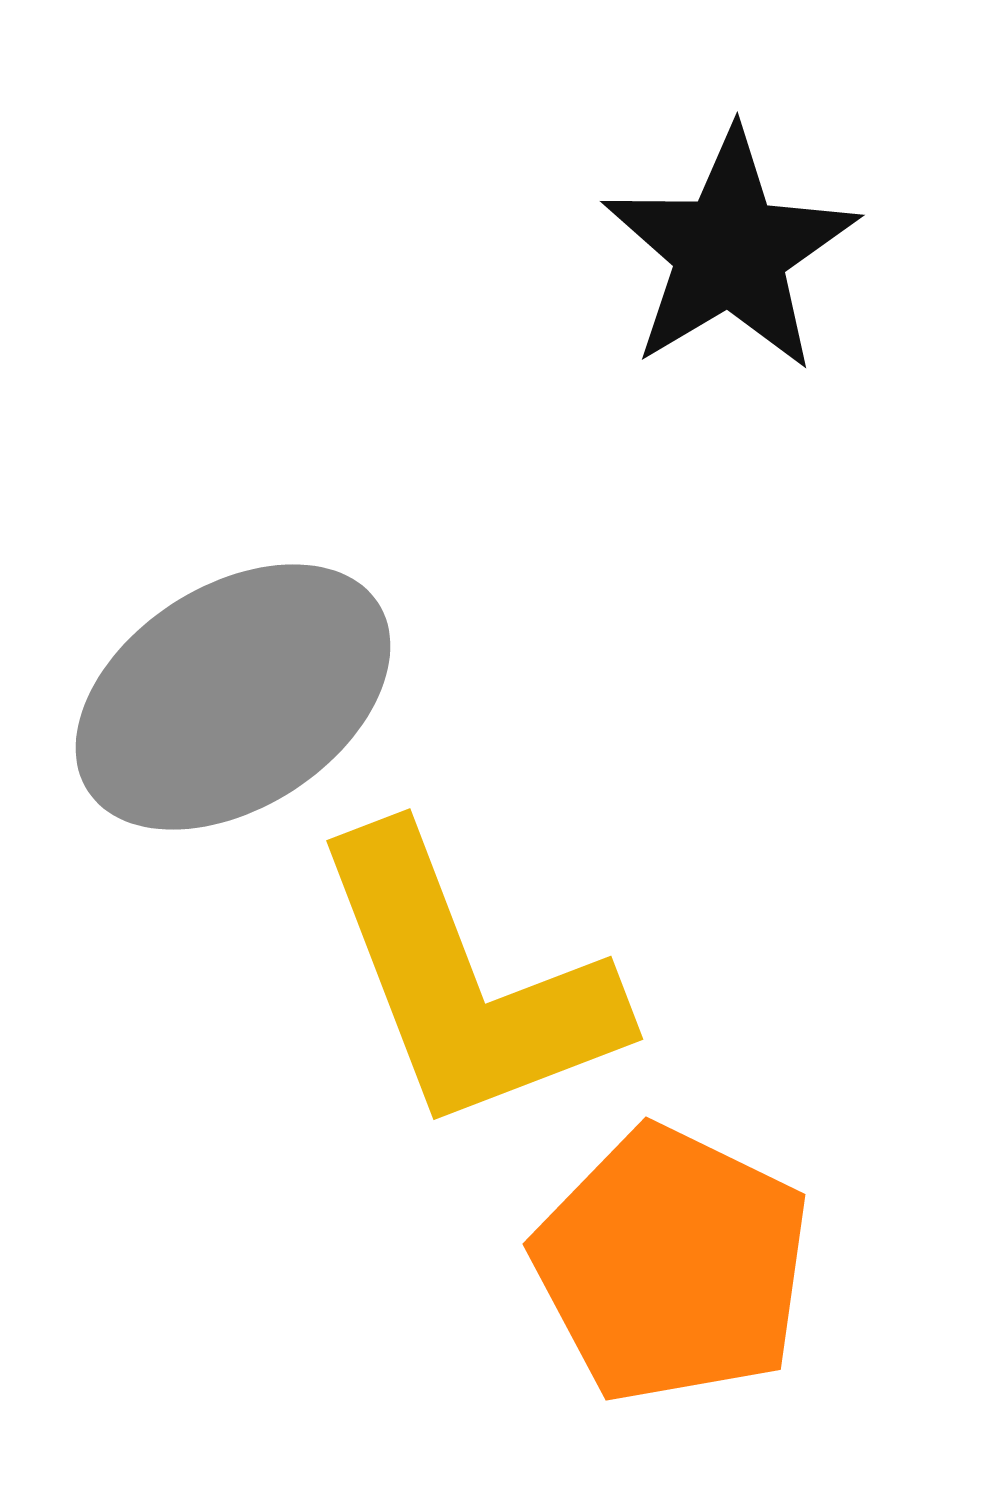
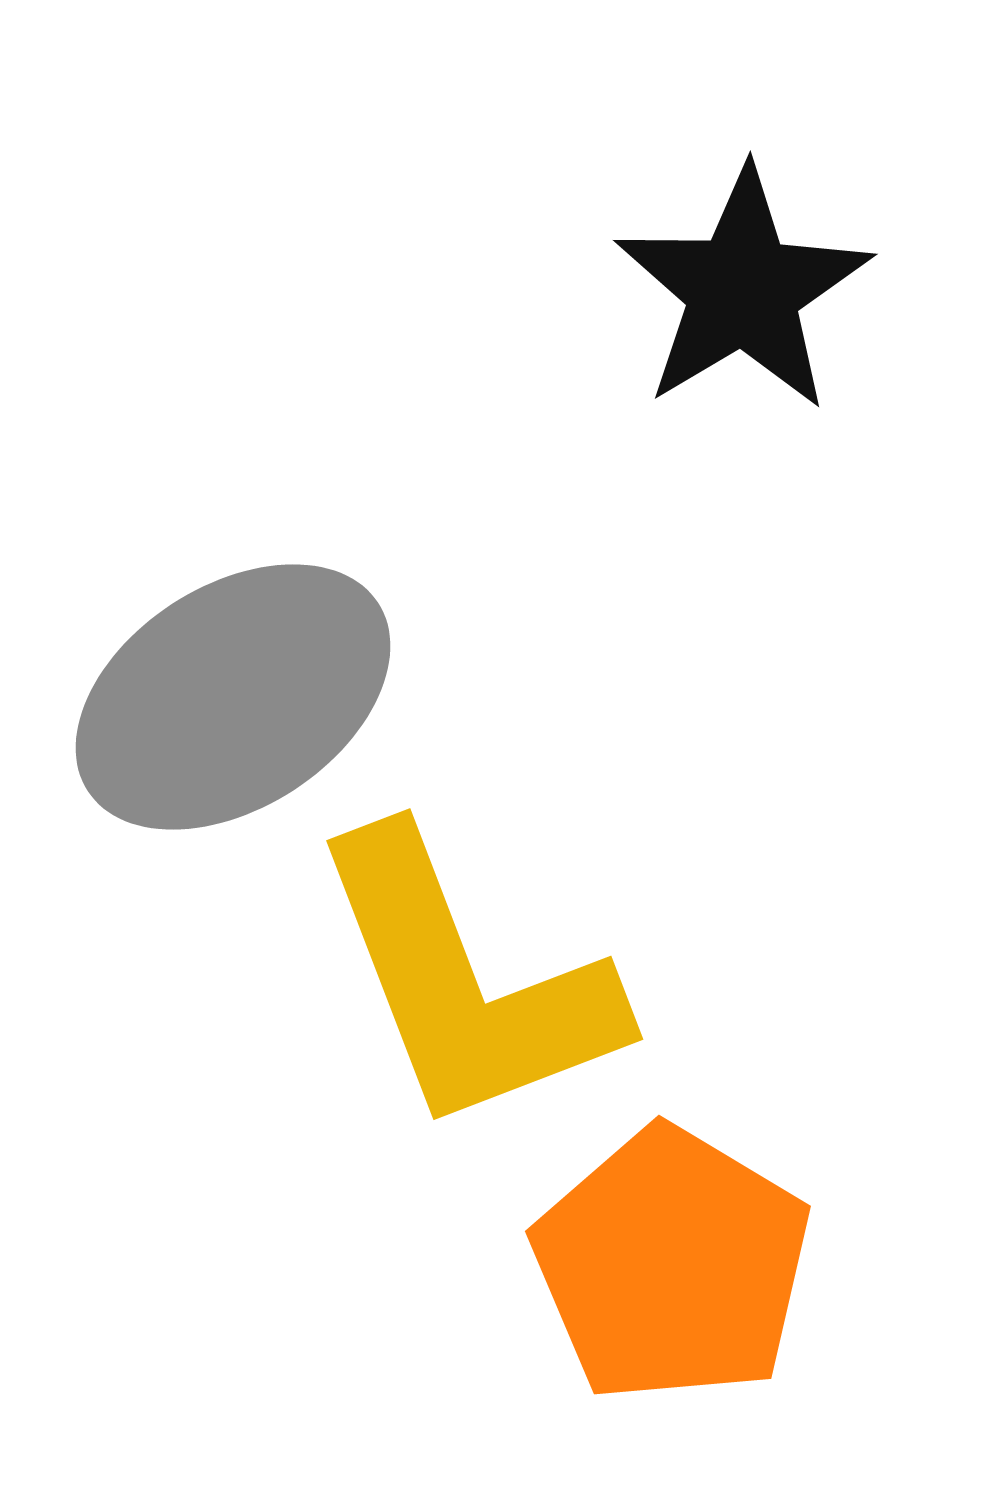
black star: moved 13 px right, 39 px down
orange pentagon: rotated 5 degrees clockwise
